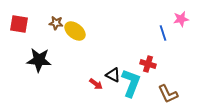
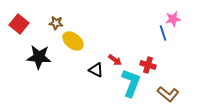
pink star: moved 8 px left
red square: rotated 30 degrees clockwise
yellow ellipse: moved 2 px left, 10 px down
black star: moved 3 px up
red cross: moved 1 px down
black triangle: moved 17 px left, 5 px up
red arrow: moved 19 px right, 24 px up
brown L-shape: rotated 25 degrees counterclockwise
